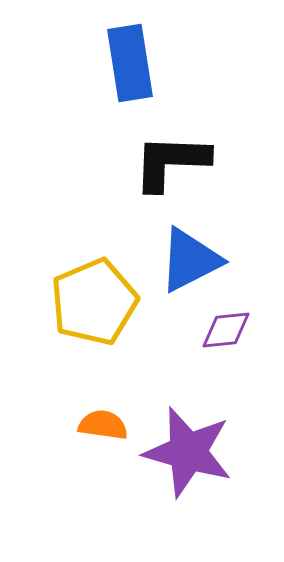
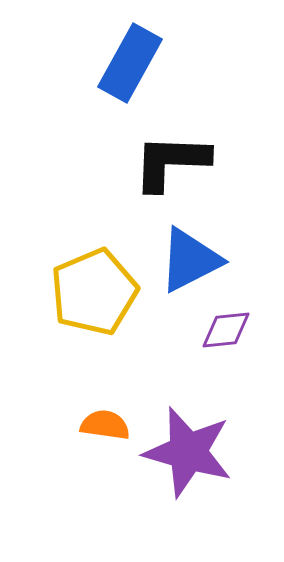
blue rectangle: rotated 38 degrees clockwise
yellow pentagon: moved 10 px up
orange semicircle: moved 2 px right
